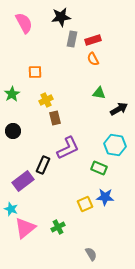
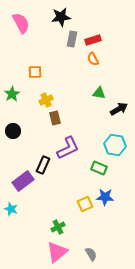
pink semicircle: moved 3 px left
pink triangle: moved 32 px right, 24 px down
